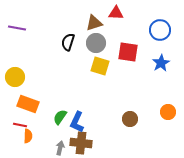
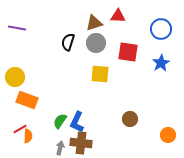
red triangle: moved 2 px right, 3 px down
blue circle: moved 1 px right, 1 px up
yellow square: moved 8 px down; rotated 12 degrees counterclockwise
orange rectangle: moved 1 px left, 4 px up
orange circle: moved 23 px down
green semicircle: moved 4 px down
red line: moved 4 px down; rotated 40 degrees counterclockwise
